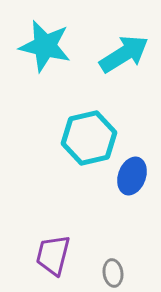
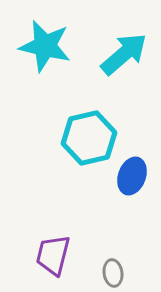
cyan arrow: rotated 9 degrees counterclockwise
